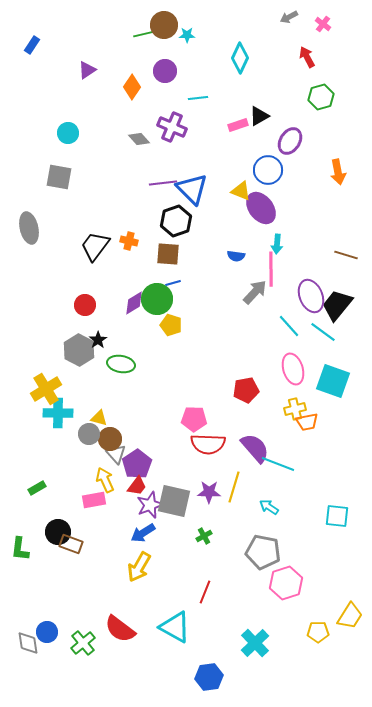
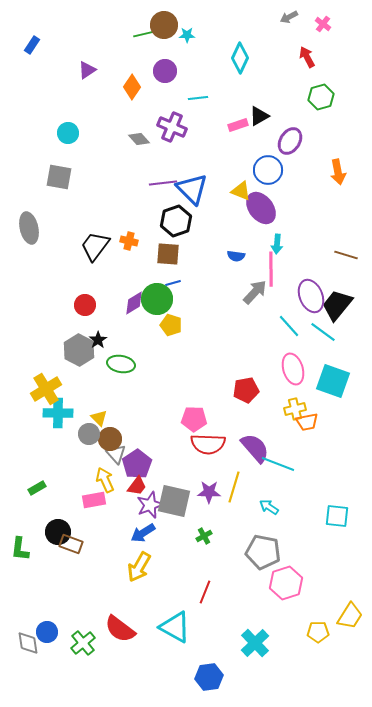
yellow triangle at (99, 418): rotated 30 degrees clockwise
